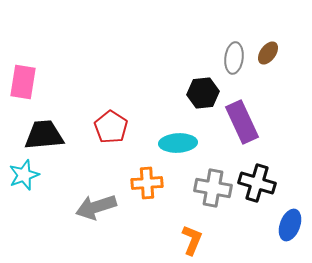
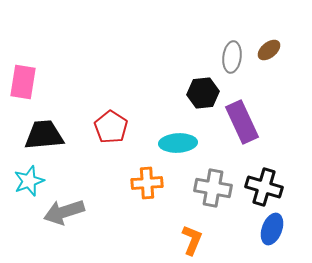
brown ellipse: moved 1 px right, 3 px up; rotated 15 degrees clockwise
gray ellipse: moved 2 px left, 1 px up
cyan star: moved 5 px right, 6 px down
black cross: moved 7 px right, 4 px down
gray arrow: moved 32 px left, 5 px down
blue ellipse: moved 18 px left, 4 px down
